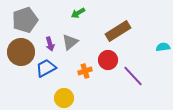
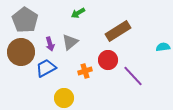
gray pentagon: rotated 20 degrees counterclockwise
